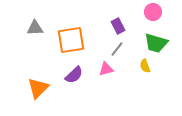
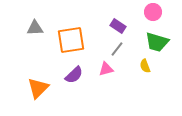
purple rectangle: rotated 28 degrees counterclockwise
green trapezoid: moved 1 px right, 1 px up
